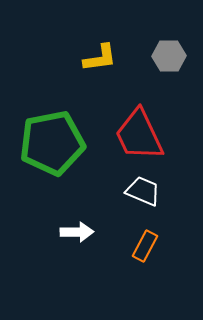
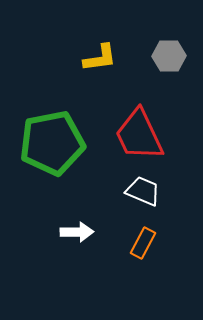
orange rectangle: moved 2 px left, 3 px up
